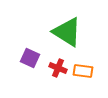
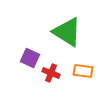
red cross: moved 7 px left, 5 px down
